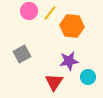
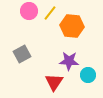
purple star: rotated 12 degrees clockwise
cyan circle: moved 2 px up
